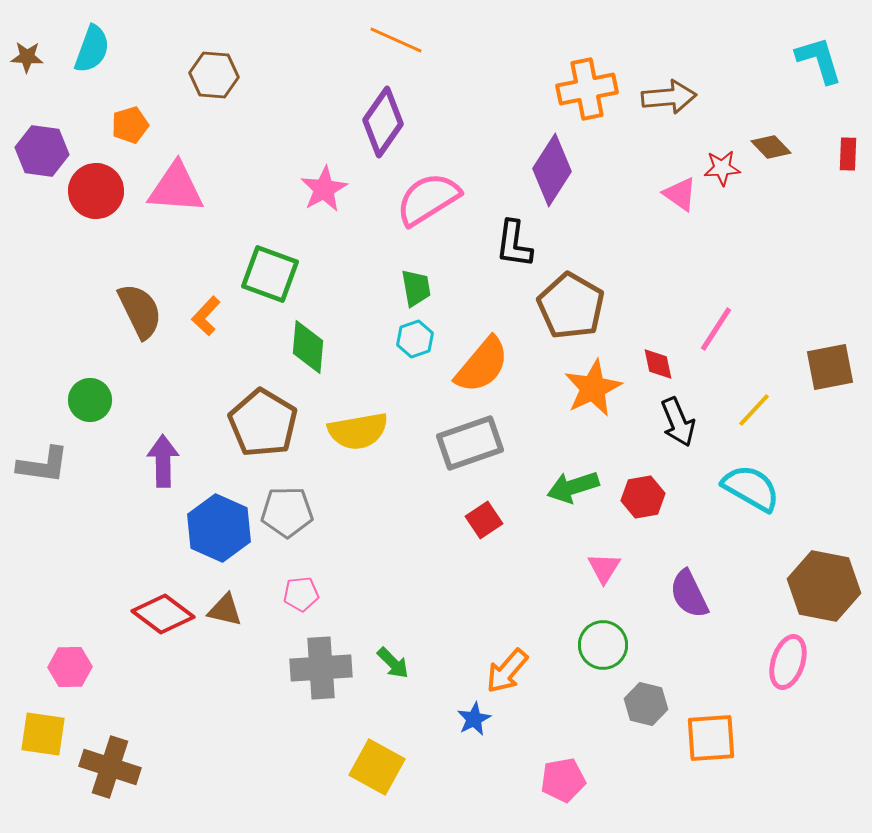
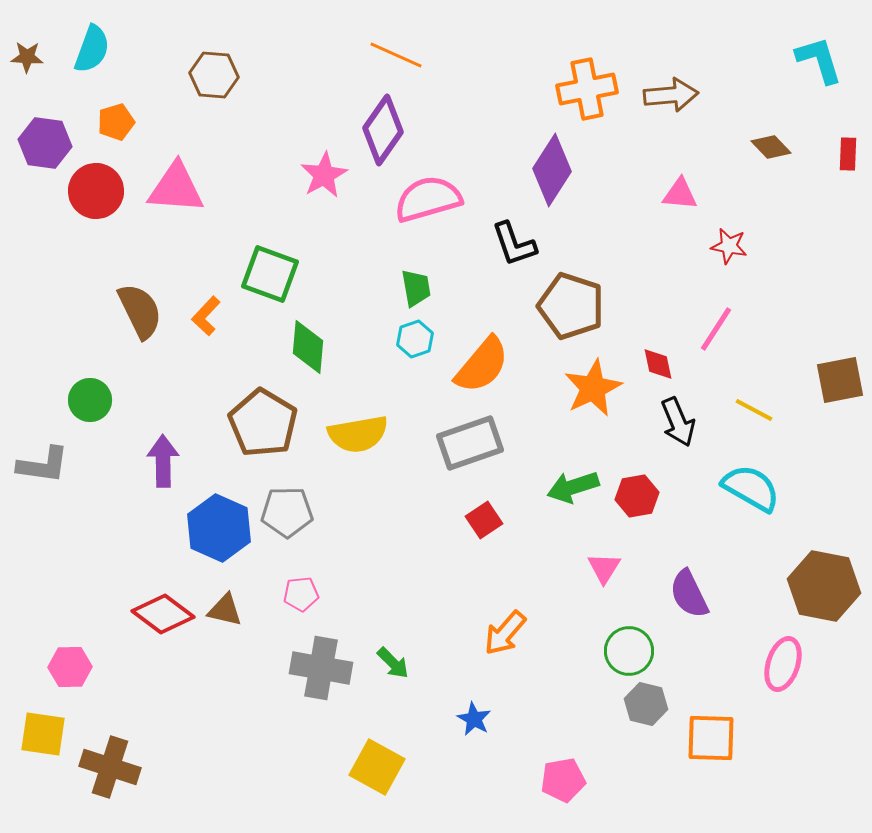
orange line at (396, 40): moved 15 px down
brown arrow at (669, 97): moved 2 px right, 2 px up
purple diamond at (383, 122): moved 8 px down
orange pentagon at (130, 125): moved 14 px left, 3 px up
purple hexagon at (42, 151): moved 3 px right, 8 px up
red star at (722, 168): moved 7 px right, 78 px down; rotated 15 degrees clockwise
pink star at (324, 189): moved 14 px up
pink triangle at (680, 194): rotated 30 degrees counterclockwise
pink semicircle at (428, 199): rotated 16 degrees clockwise
black L-shape at (514, 244): rotated 27 degrees counterclockwise
brown pentagon at (571, 306): rotated 12 degrees counterclockwise
brown square at (830, 367): moved 10 px right, 13 px down
yellow line at (754, 410): rotated 75 degrees clockwise
yellow semicircle at (358, 431): moved 3 px down
red hexagon at (643, 497): moved 6 px left, 1 px up
green circle at (603, 645): moved 26 px right, 6 px down
pink ellipse at (788, 662): moved 5 px left, 2 px down
gray cross at (321, 668): rotated 14 degrees clockwise
orange arrow at (507, 671): moved 2 px left, 38 px up
blue star at (474, 719): rotated 16 degrees counterclockwise
orange square at (711, 738): rotated 6 degrees clockwise
